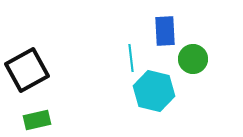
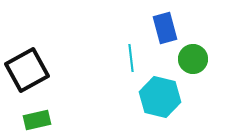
blue rectangle: moved 3 px up; rotated 12 degrees counterclockwise
cyan hexagon: moved 6 px right, 6 px down
